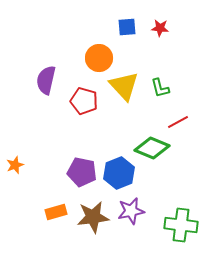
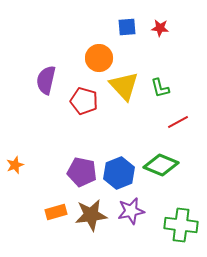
green diamond: moved 9 px right, 17 px down
brown star: moved 2 px left, 2 px up
